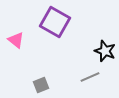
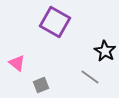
pink triangle: moved 1 px right, 23 px down
black star: rotated 10 degrees clockwise
gray line: rotated 60 degrees clockwise
